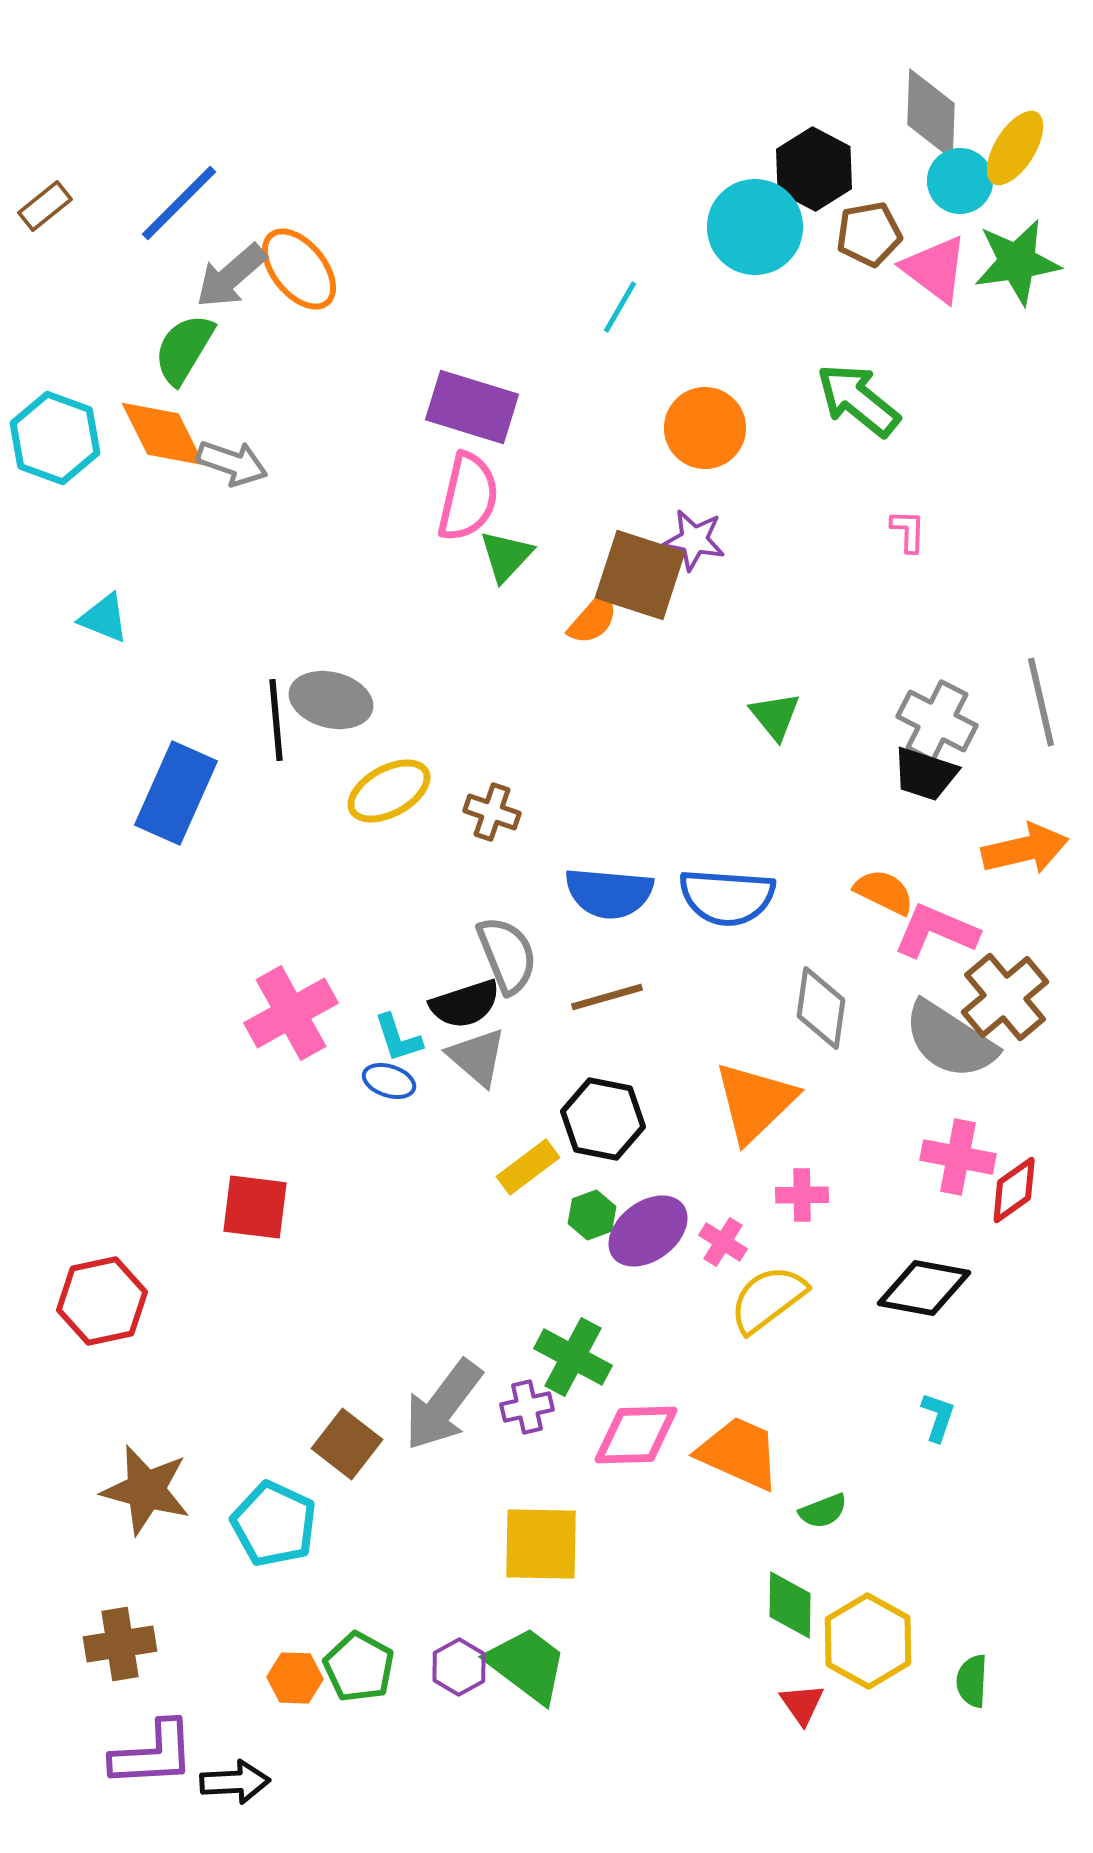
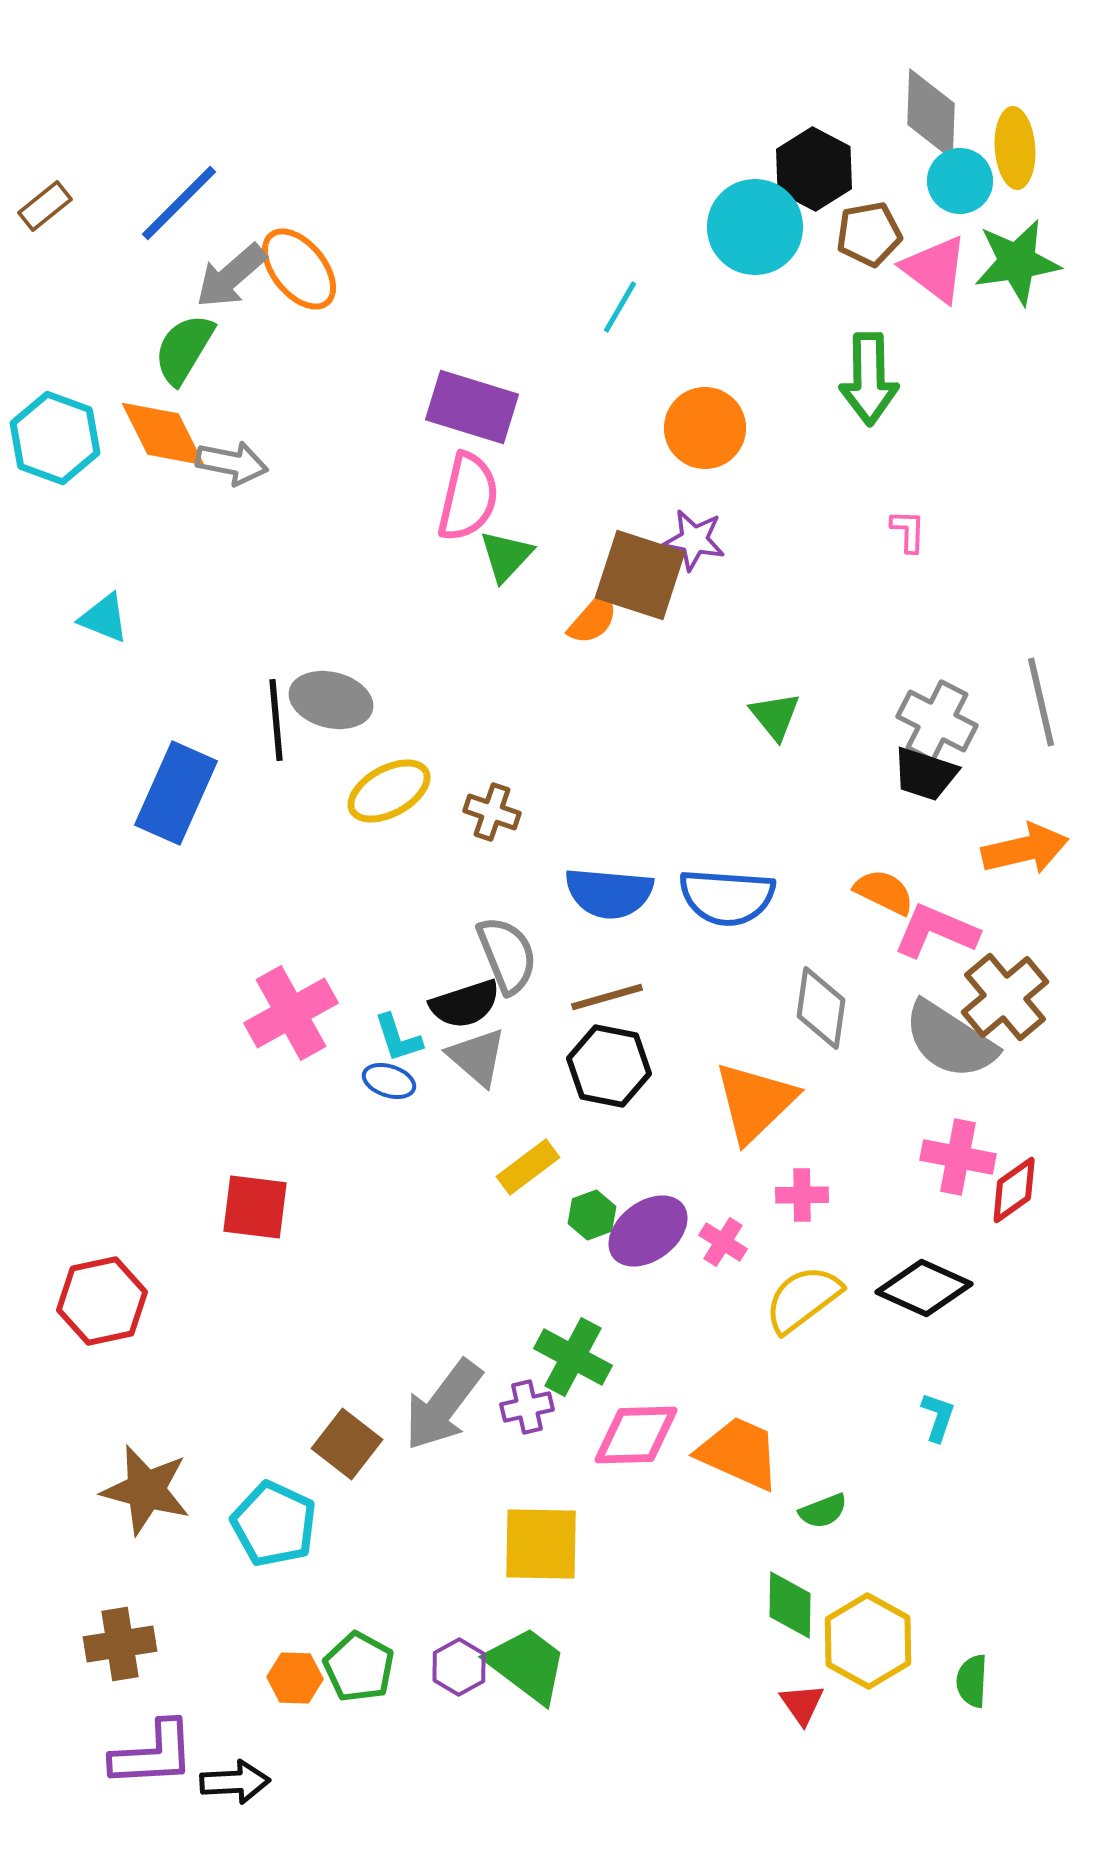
yellow ellipse at (1015, 148): rotated 36 degrees counterclockwise
green arrow at (858, 400): moved 11 px right, 21 px up; rotated 130 degrees counterclockwise
gray arrow at (232, 463): rotated 8 degrees counterclockwise
black hexagon at (603, 1119): moved 6 px right, 53 px up
black diamond at (924, 1288): rotated 14 degrees clockwise
yellow semicircle at (768, 1299): moved 35 px right
